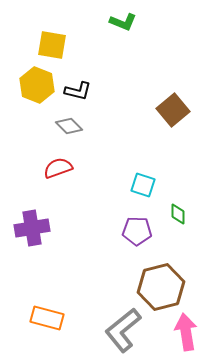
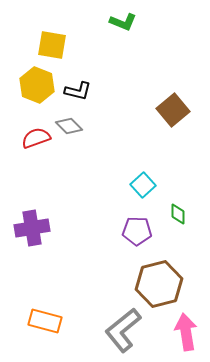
red semicircle: moved 22 px left, 30 px up
cyan square: rotated 30 degrees clockwise
brown hexagon: moved 2 px left, 3 px up
orange rectangle: moved 2 px left, 3 px down
